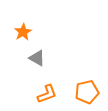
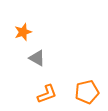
orange star: rotated 12 degrees clockwise
